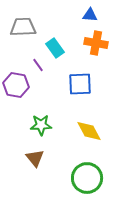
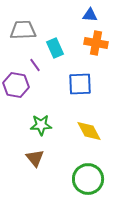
gray trapezoid: moved 3 px down
cyan rectangle: rotated 12 degrees clockwise
purple line: moved 3 px left
green circle: moved 1 px right, 1 px down
